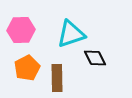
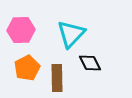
cyan triangle: rotated 28 degrees counterclockwise
black diamond: moved 5 px left, 5 px down
